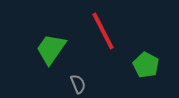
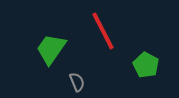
gray semicircle: moved 1 px left, 2 px up
